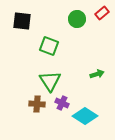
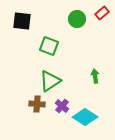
green arrow: moved 2 px left, 2 px down; rotated 80 degrees counterclockwise
green triangle: rotated 30 degrees clockwise
purple cross: moved 3 px down; rotated 16 degrees clockwise
cyan diamond: moved 1 px down
